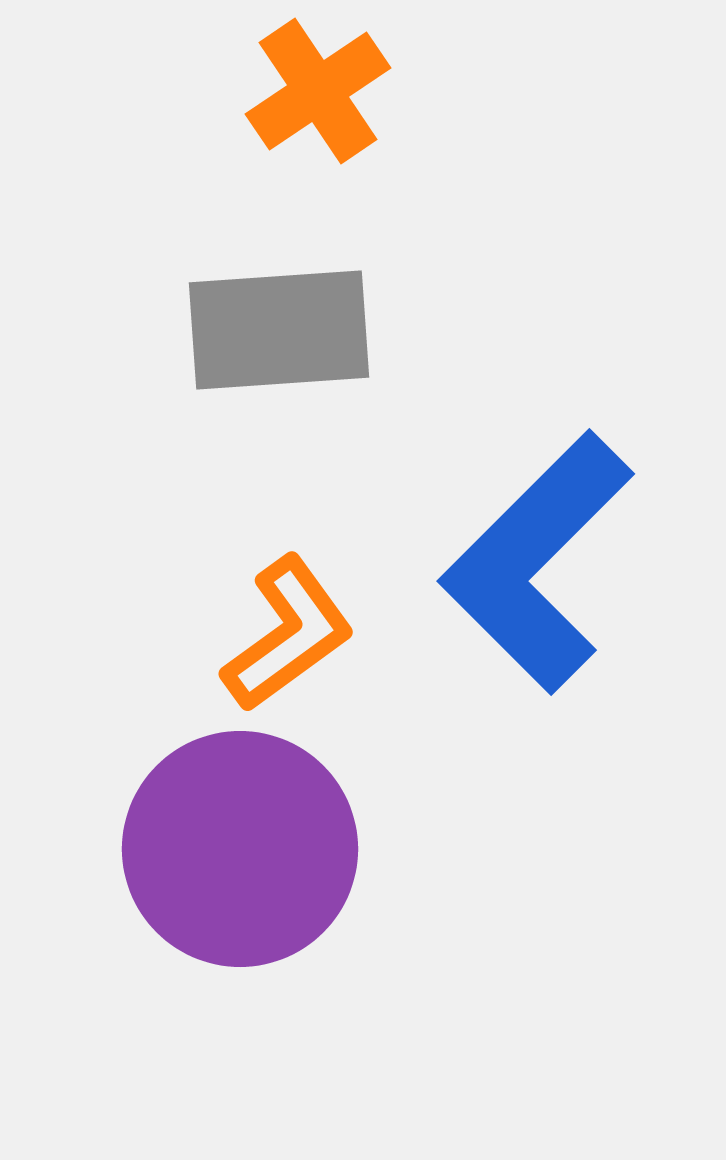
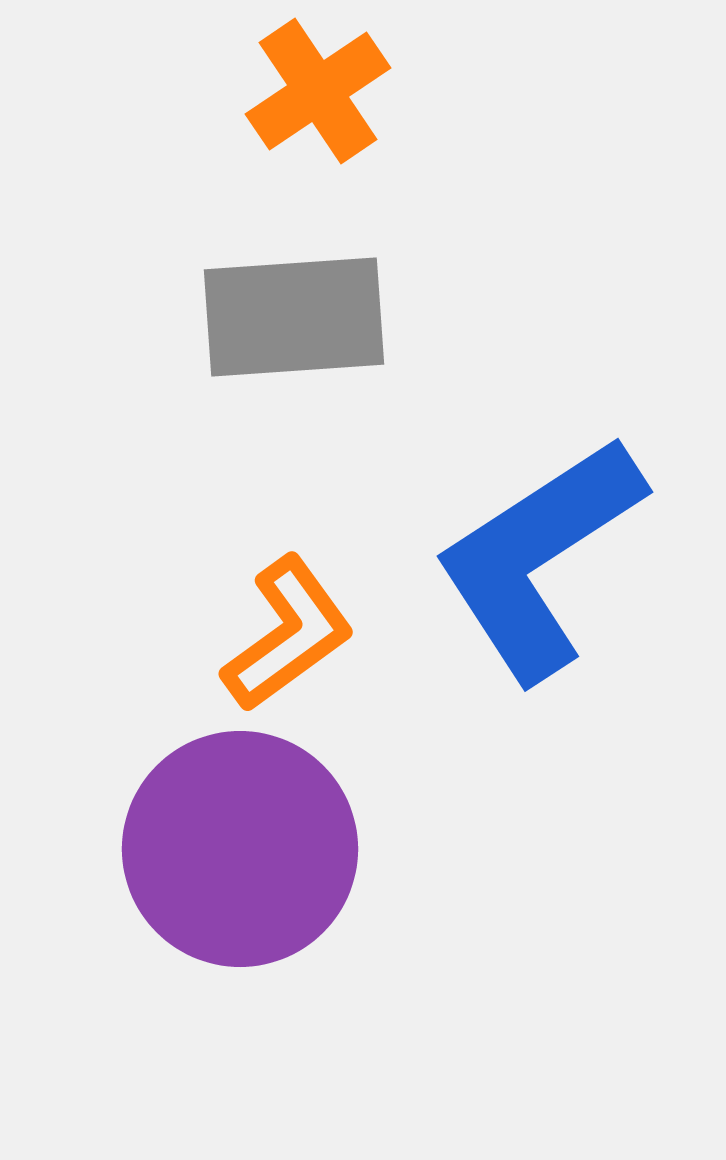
gray rectangle: moved 15 px right, 13 px up
blue L-shape: moved 2 px right, 4 px up; rotated 12 degrees clockwise
